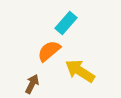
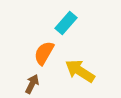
orange semicircle: moved 5 px left, 2 px down; rotated 20 degrees counterclockwise
